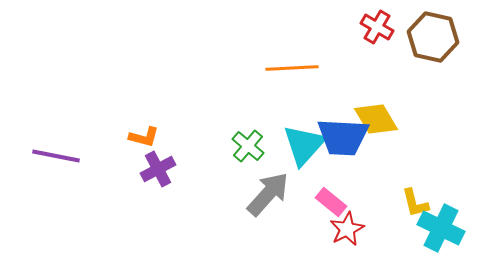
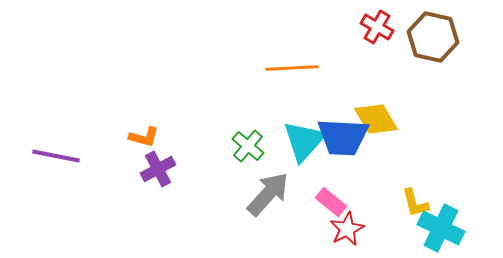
cyan triangle: moved 4 px up
